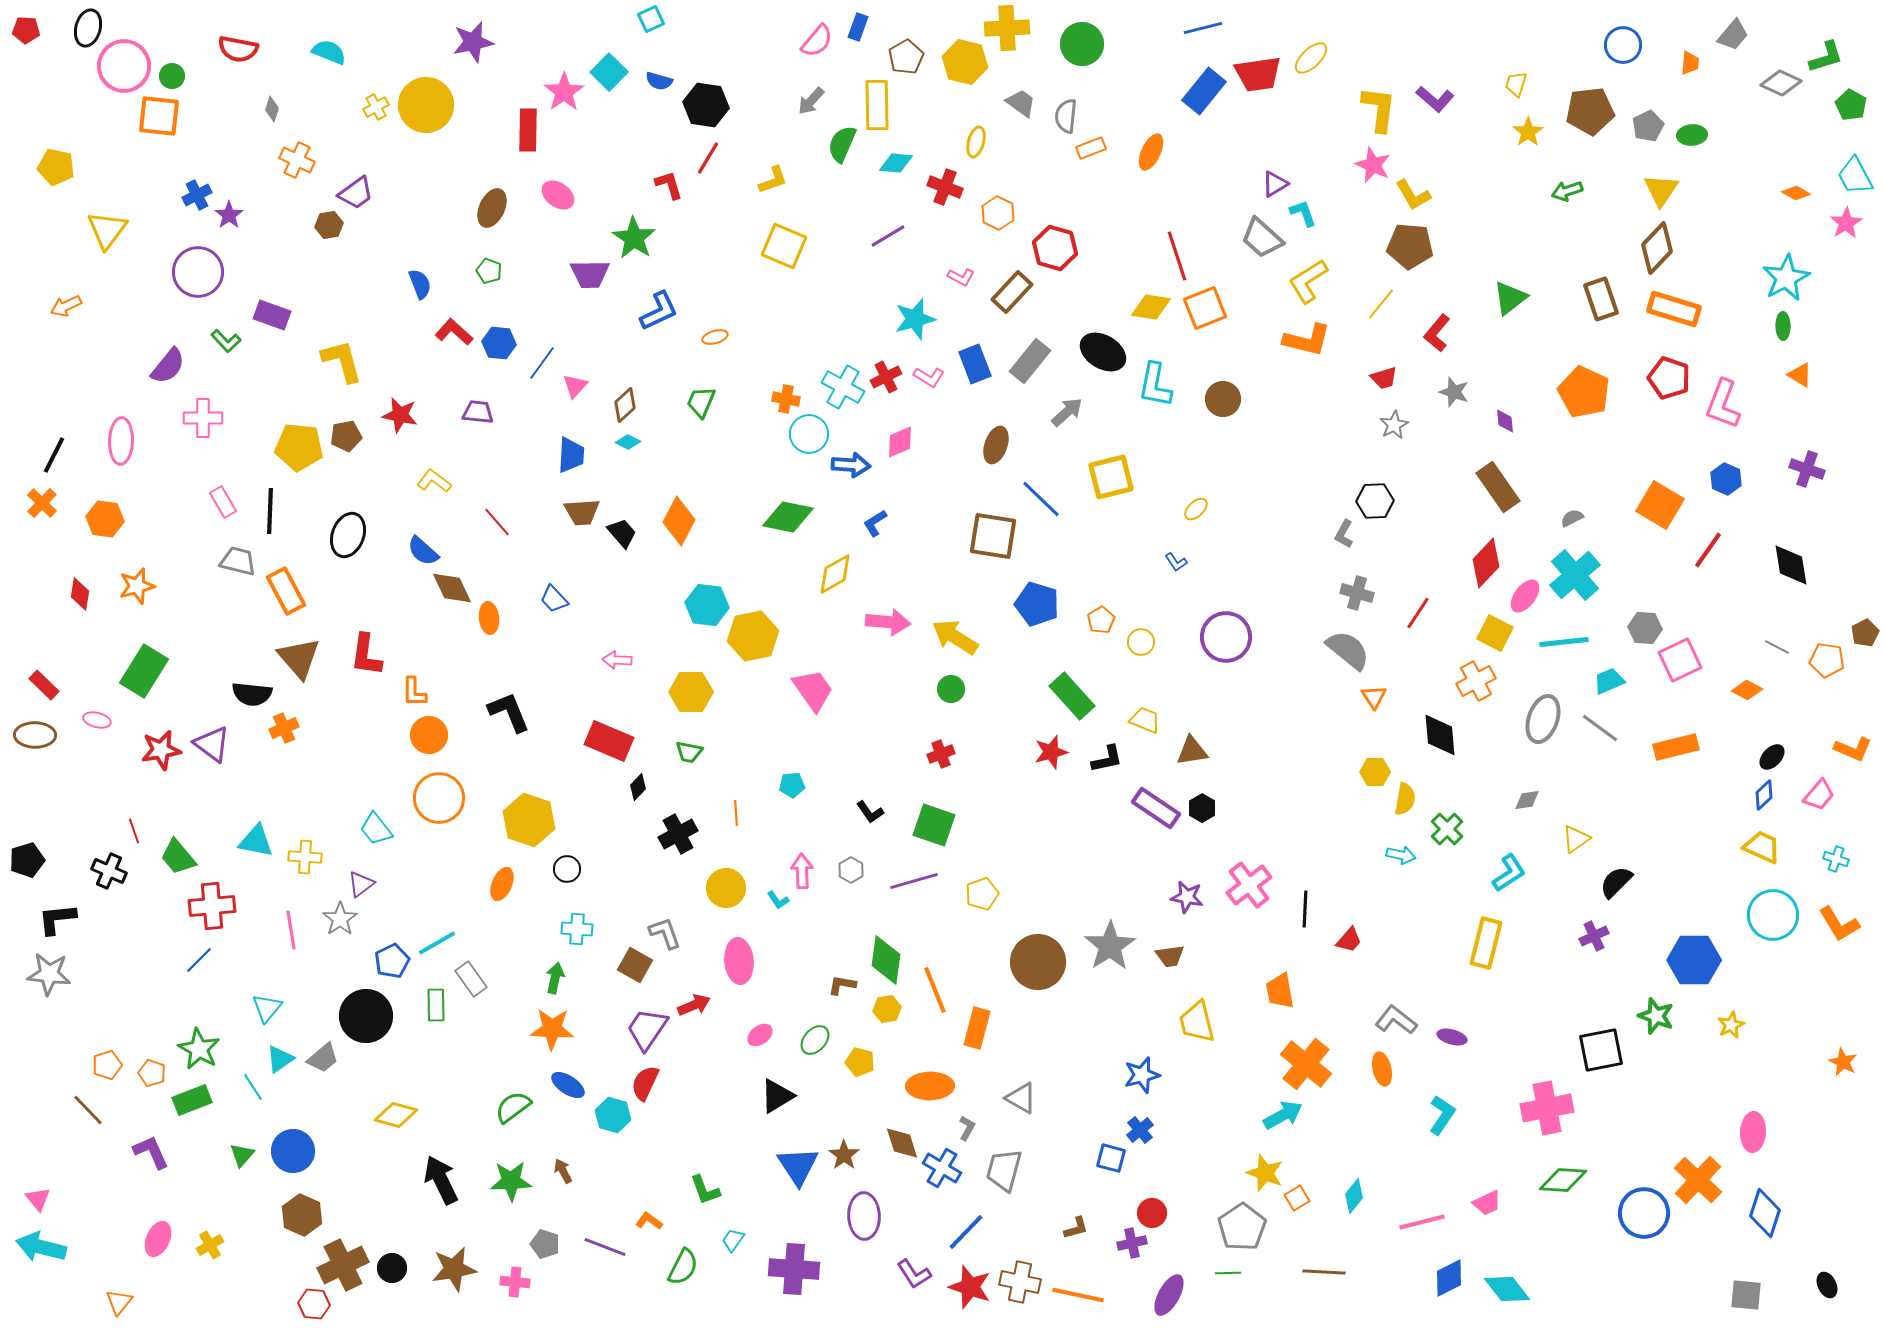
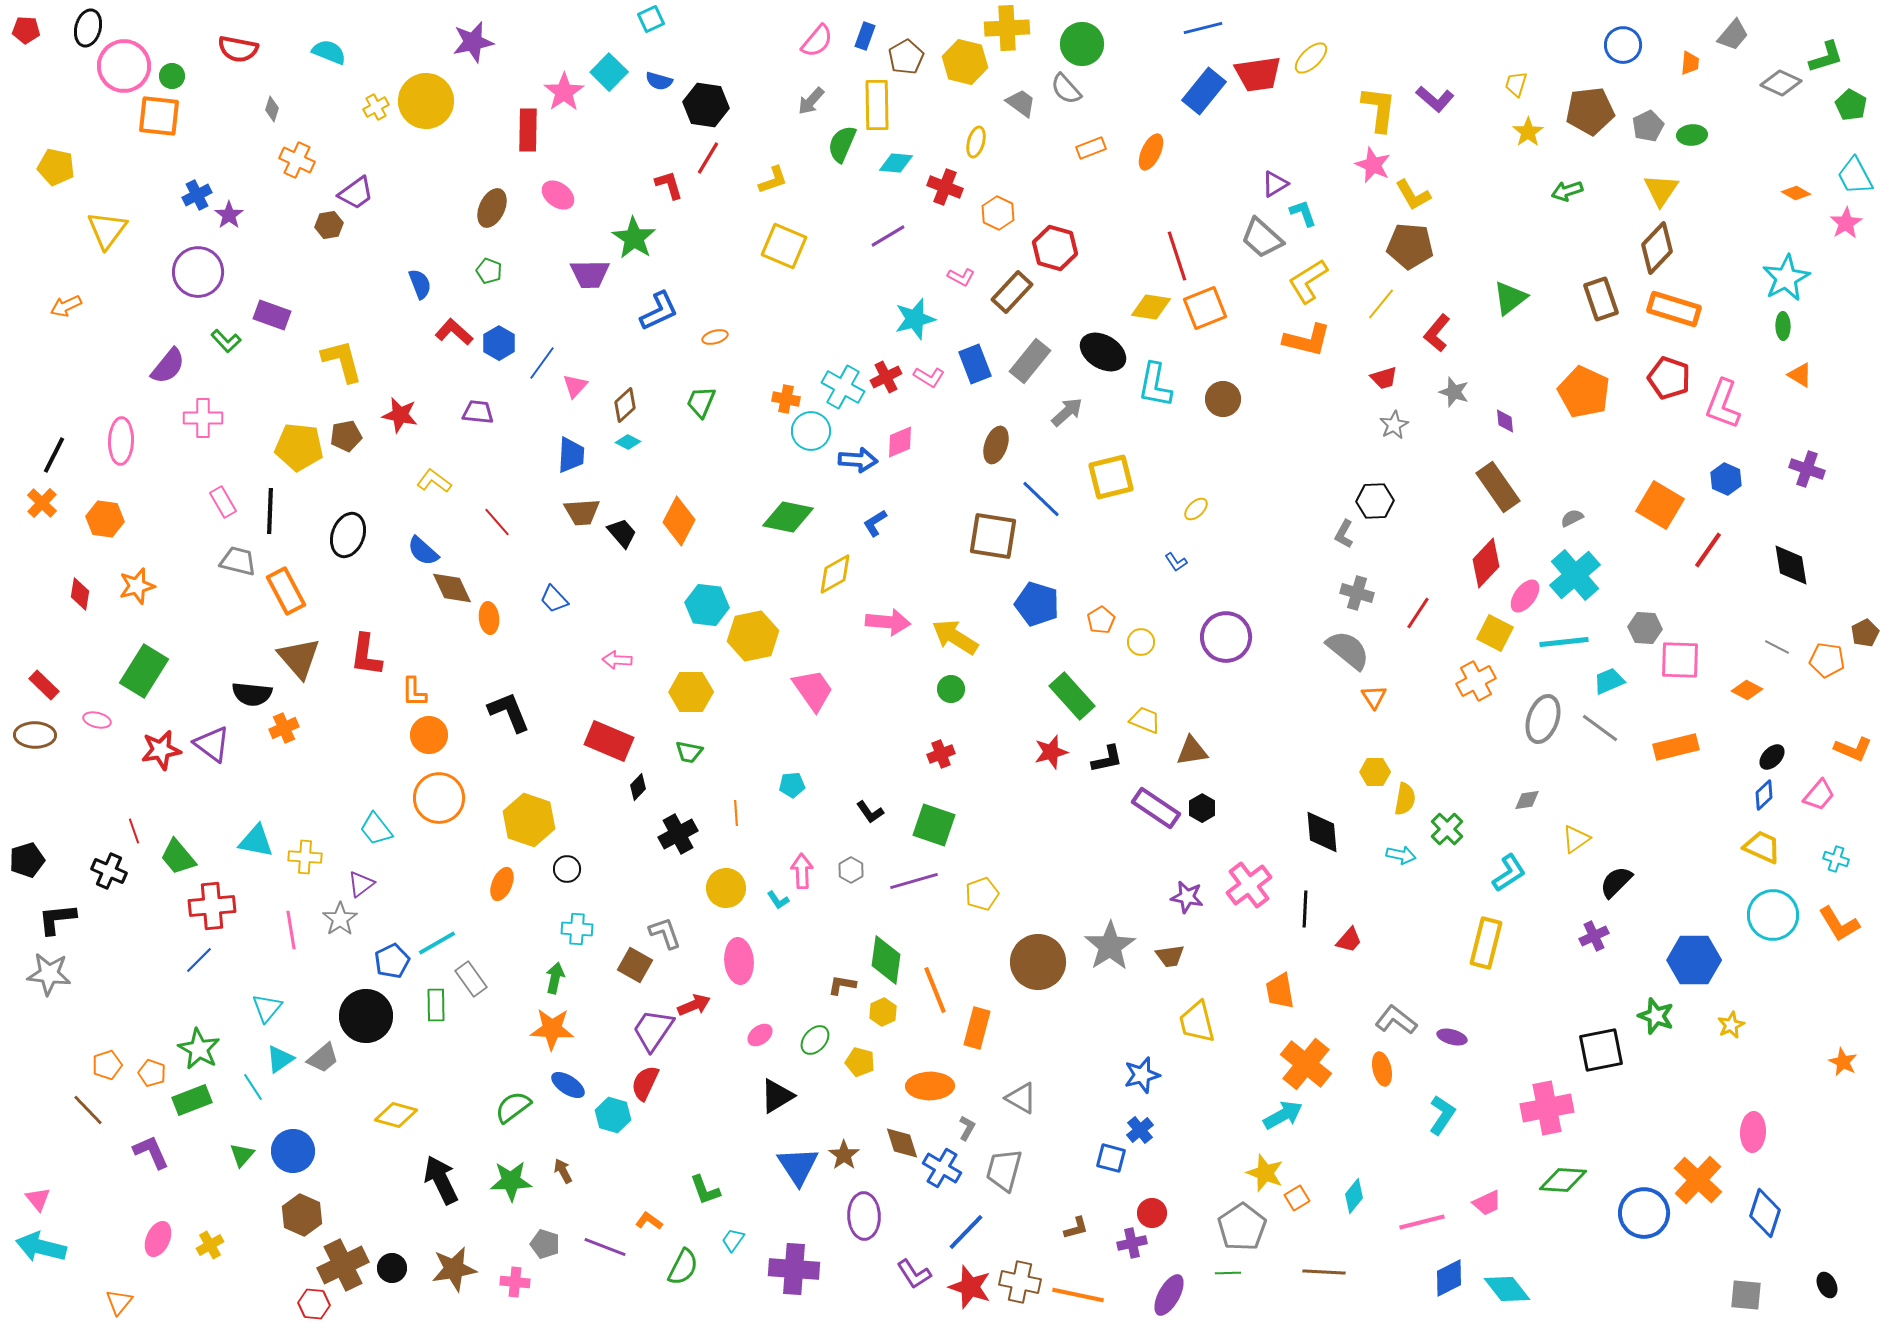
blue rectangle at (858, 27): moved 7 px right, 9 px down
yellow circle at (426, 105): moved 4 px up
gray semicircle at (1066, 116): moved 27 px up; rotated 48 degrees counterclockwise
blue hexagon at (499, 343): rotated 24 degrees clockwise
cyan circle at (809, 434): moved 2 px right, 3 px up
blue arrow at (851, 465): moved 7 px right, 5 px up
pink square at (1680, 660): rotated 27 degrees clockwise
black diamond at (1440, 735): moved 118 px left, 97 px down
yellow hexagon at (887, 1009): moved 4 px left, 3 px down; rotated 16 degrees counterclockwise
purple trapezoid at (647, 1029): moved 6 px right, 1 px down
